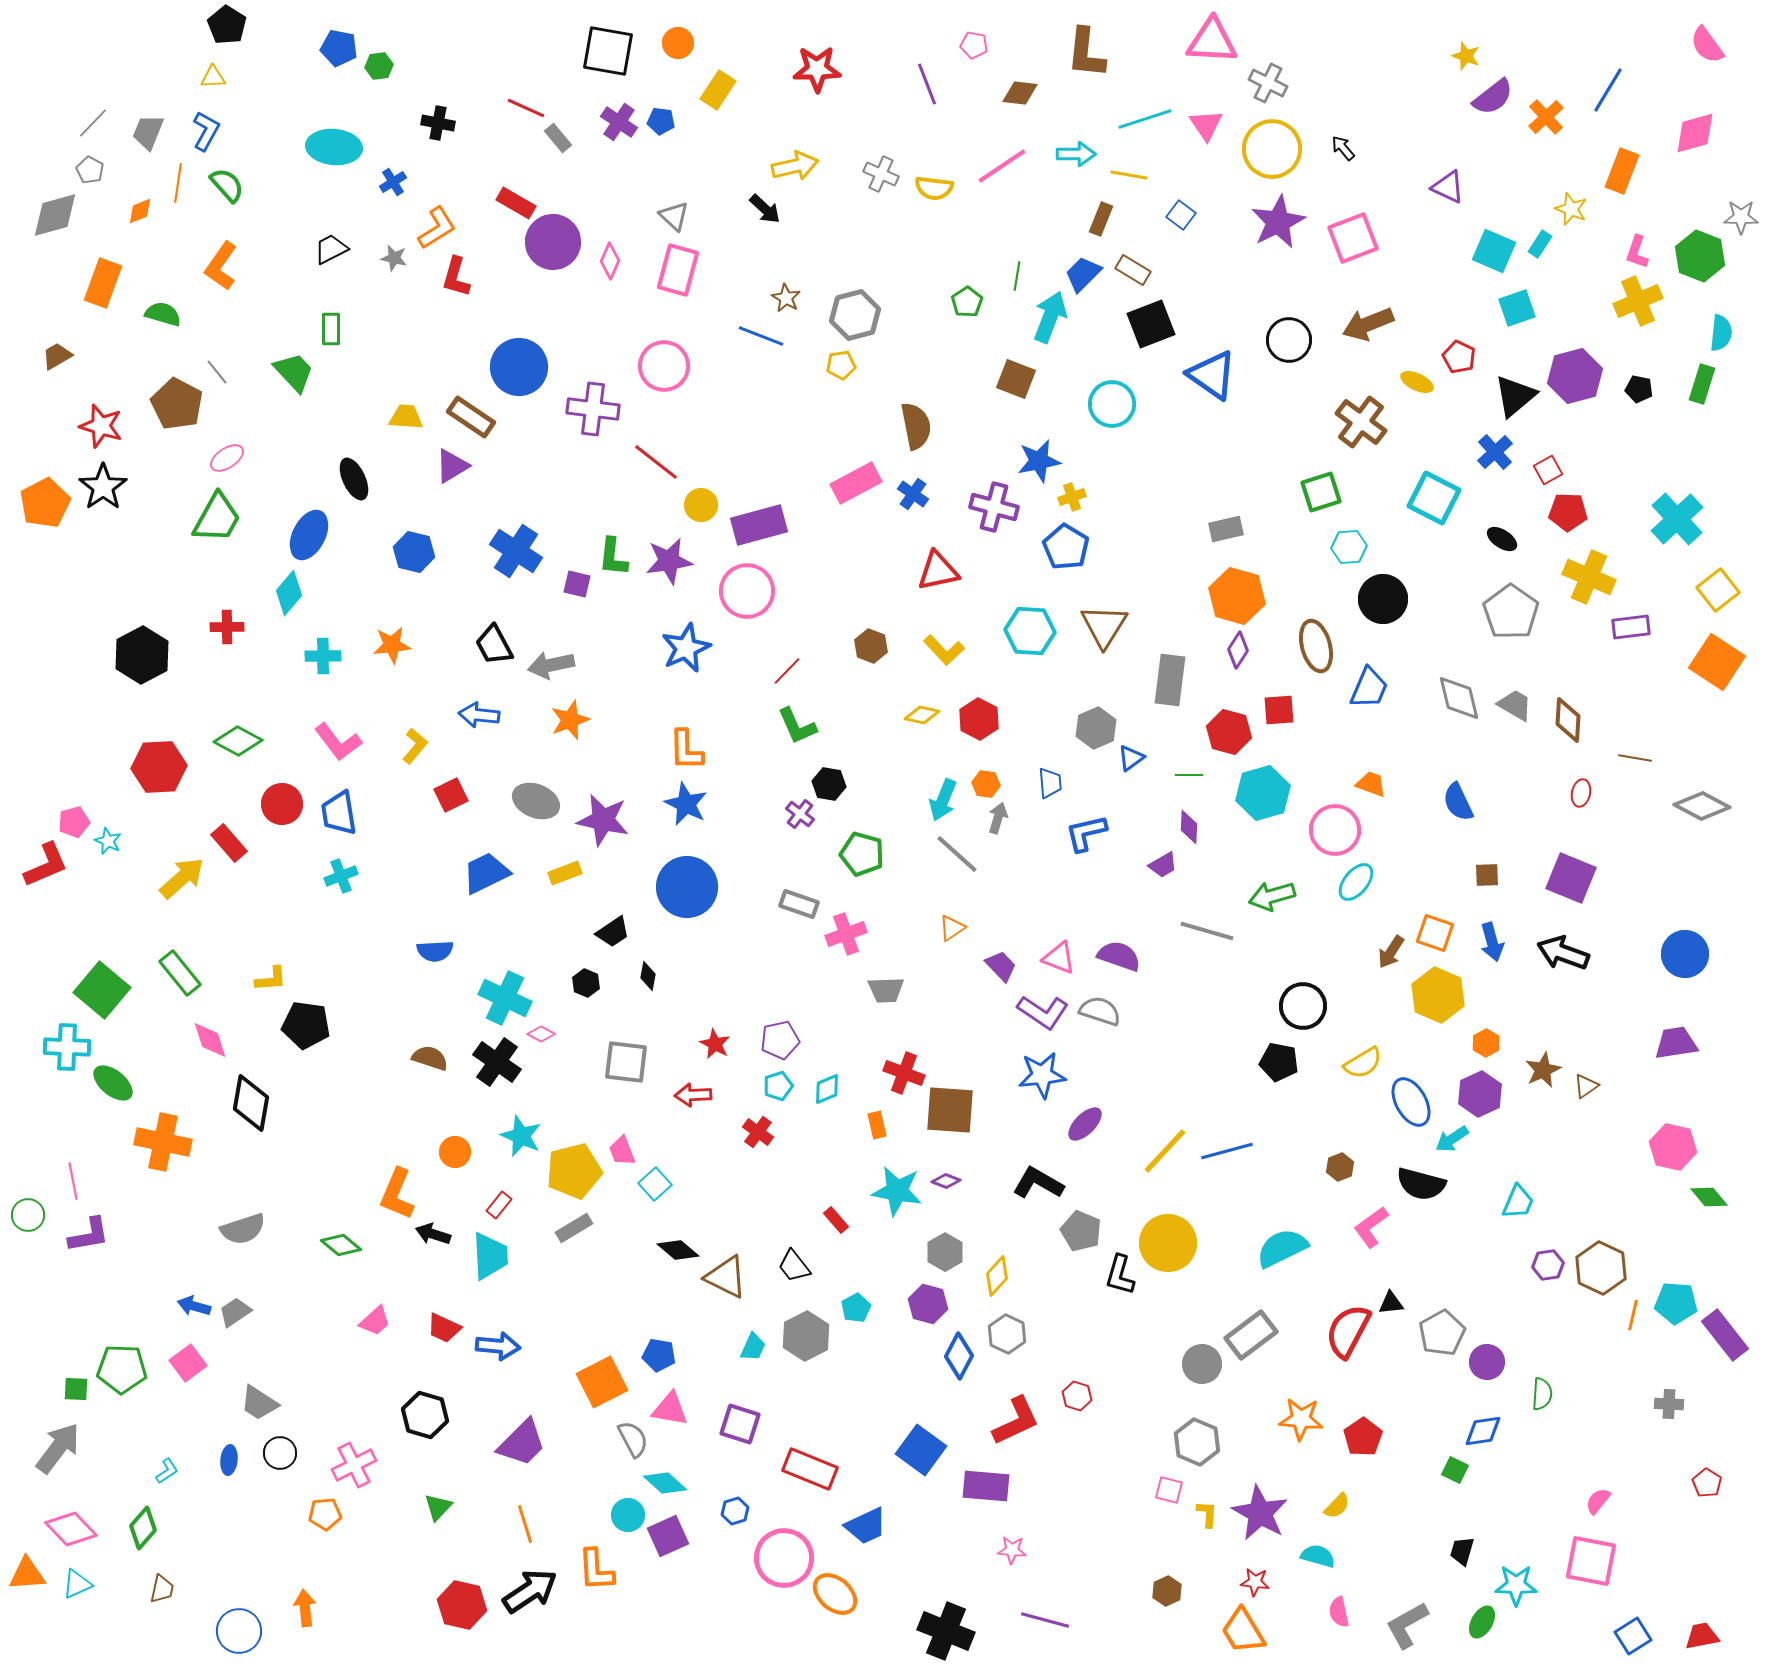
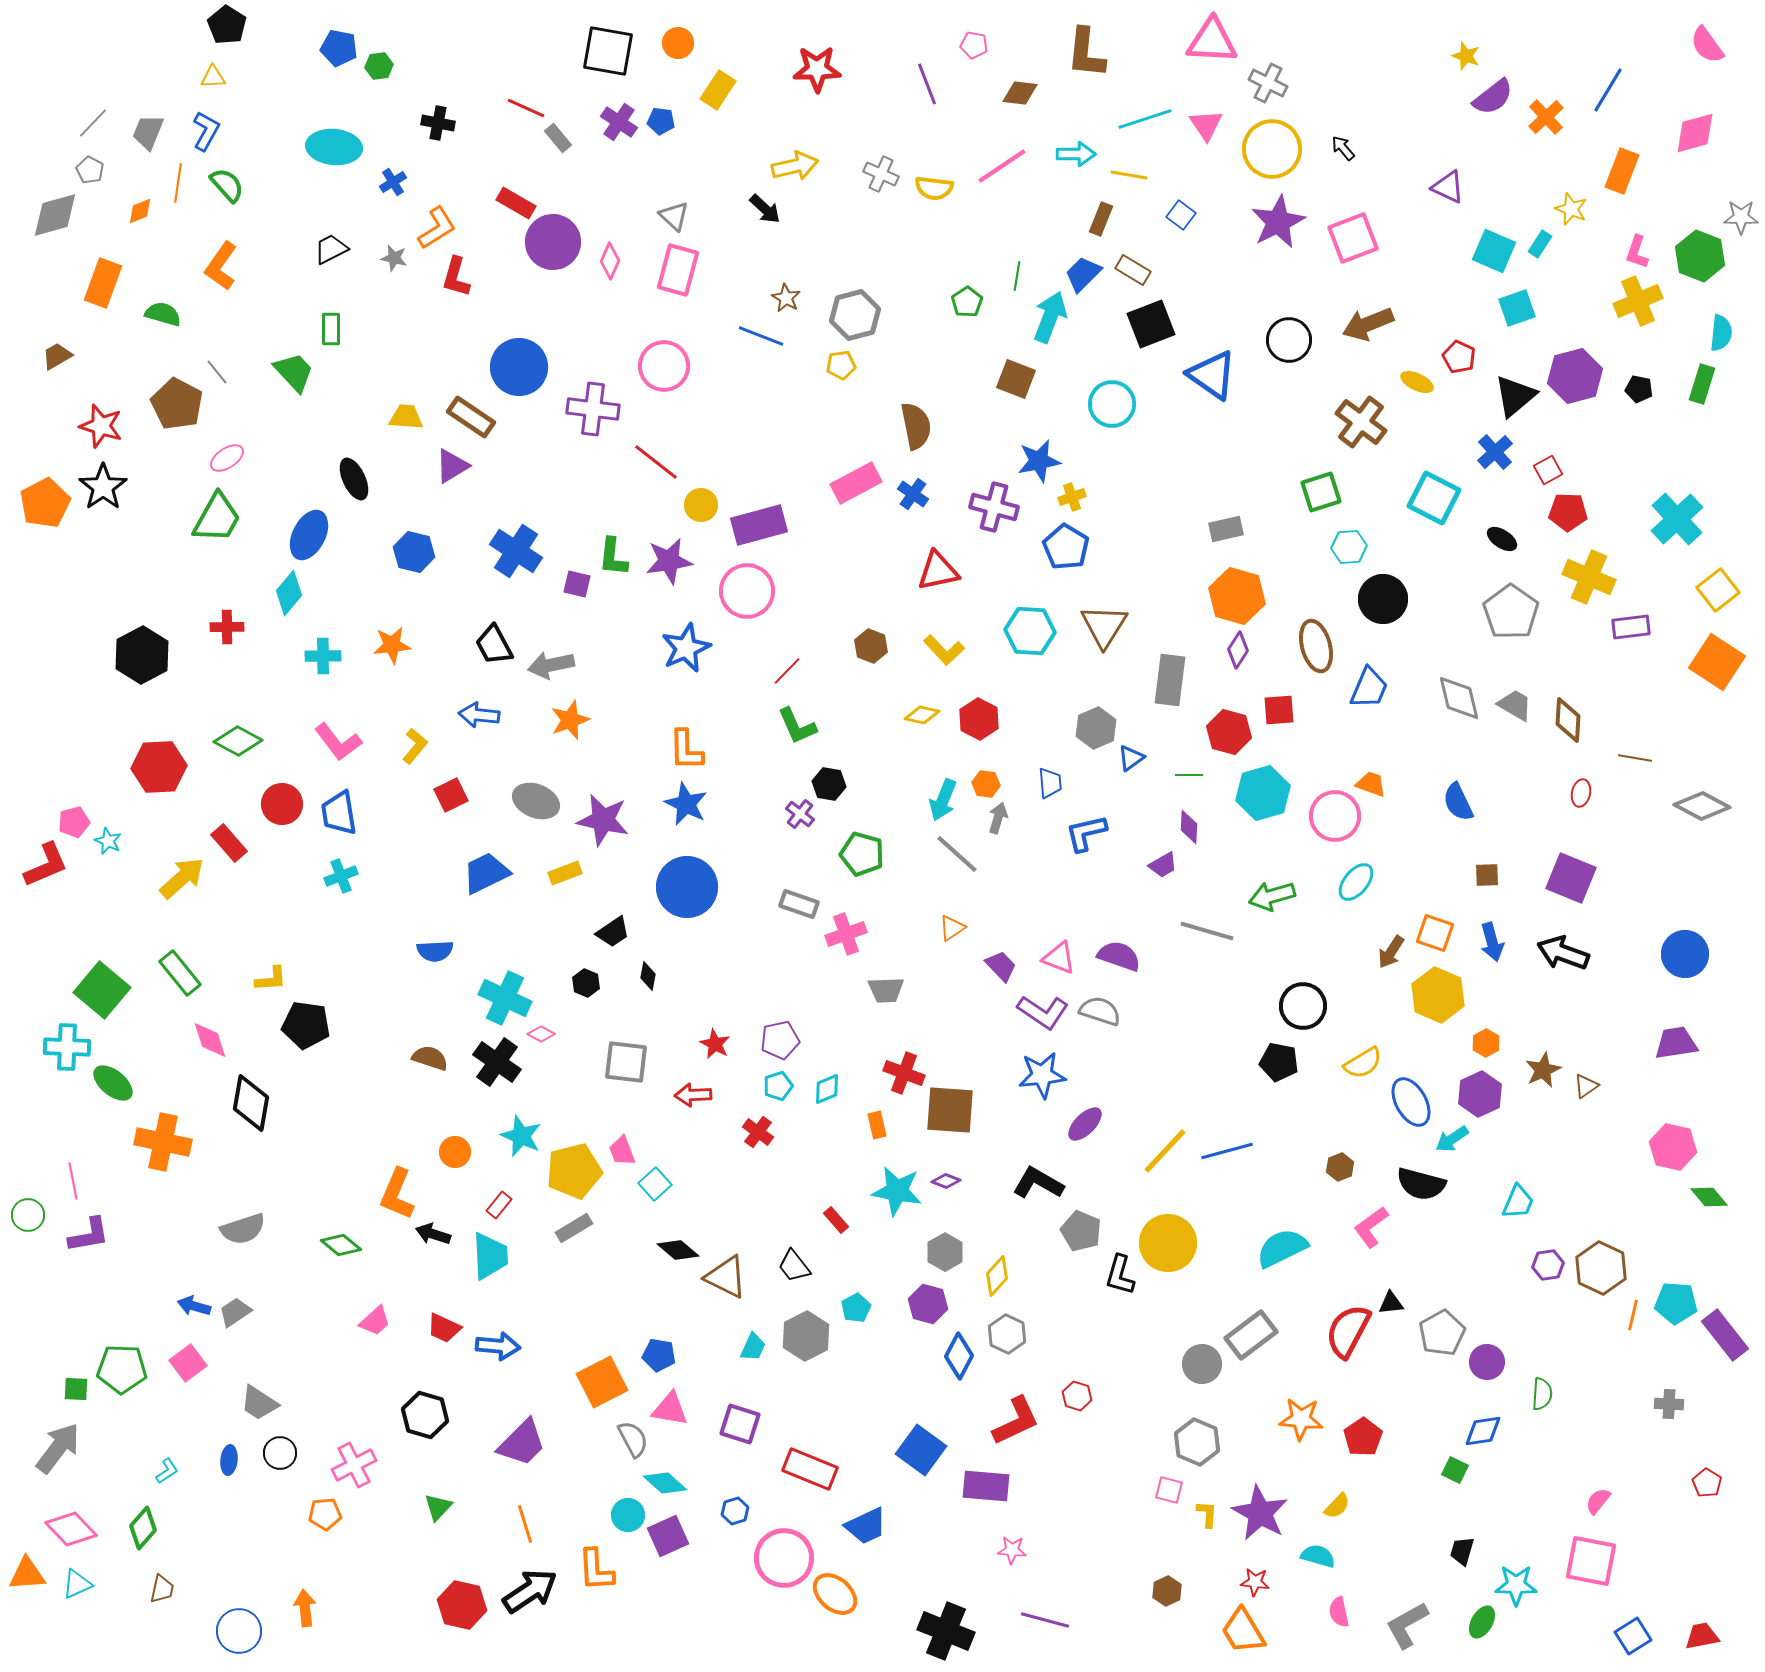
pink circle at (1335, 830): moved 14 px up
